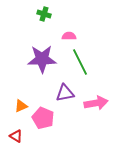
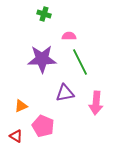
pink arrow: rotated 105 degrees clockwise
pink pentagon: moved 8 px down
